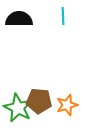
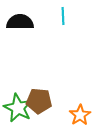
black semicircle: moved 1 px right, 3 px down
orange star: moved 13 px right, 10 px down; rotated 15 degrees counterclockwise
